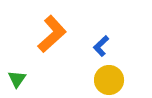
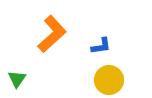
blue L-shape: rotated 145 degrees counterclockwise
